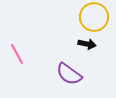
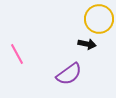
yellow circle: moved 5 px right, 2 px down
purple semicircle: rotated 72 degrees counterclockwise
